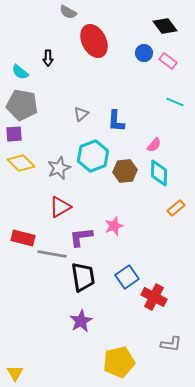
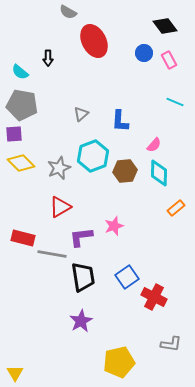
pink rectangle: moved 1 px right, 1 px up; rotated 24 degrees clockwise
blue L-shape: moved 4 px right
